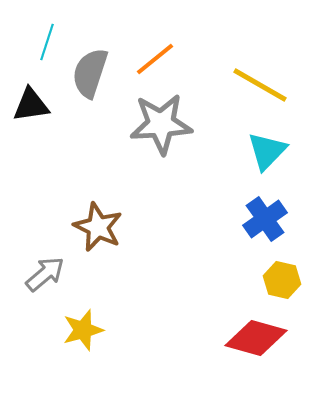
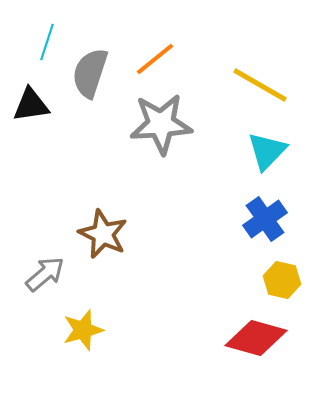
brown star: moved 5 px right, 7 px down
